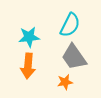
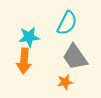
cyan semicircle: moved 3 px left, 2 px up
gray trapezoid: moved 1 px right
orange arrow: moved 4 px left, 5 px up
